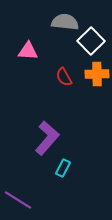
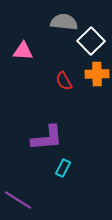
gray semicircle: moved 1 px left
pink triangle: moved 5 px left
red semicircle: moved 4 px down
purple L-shape: rotated 44 degrees clockwise
